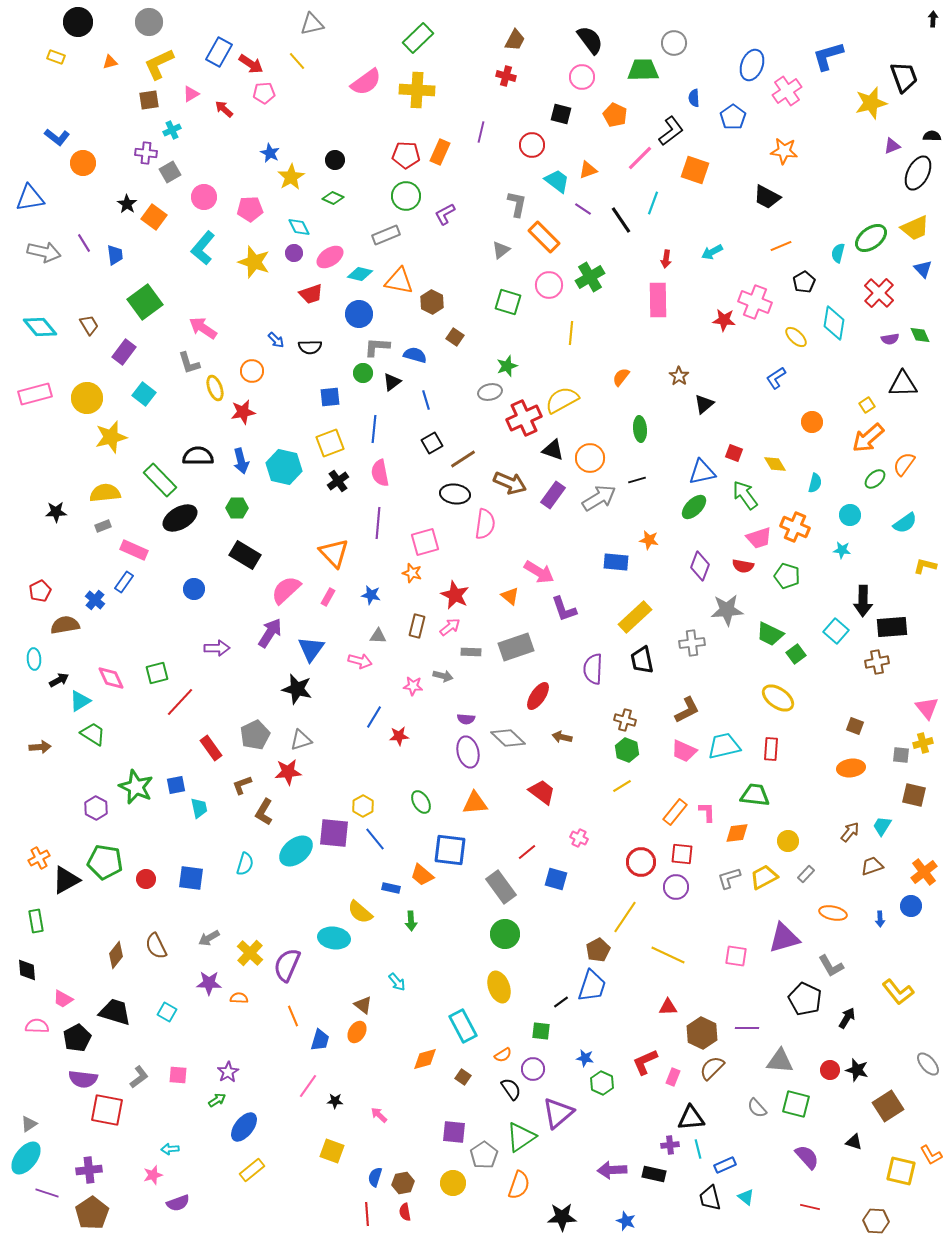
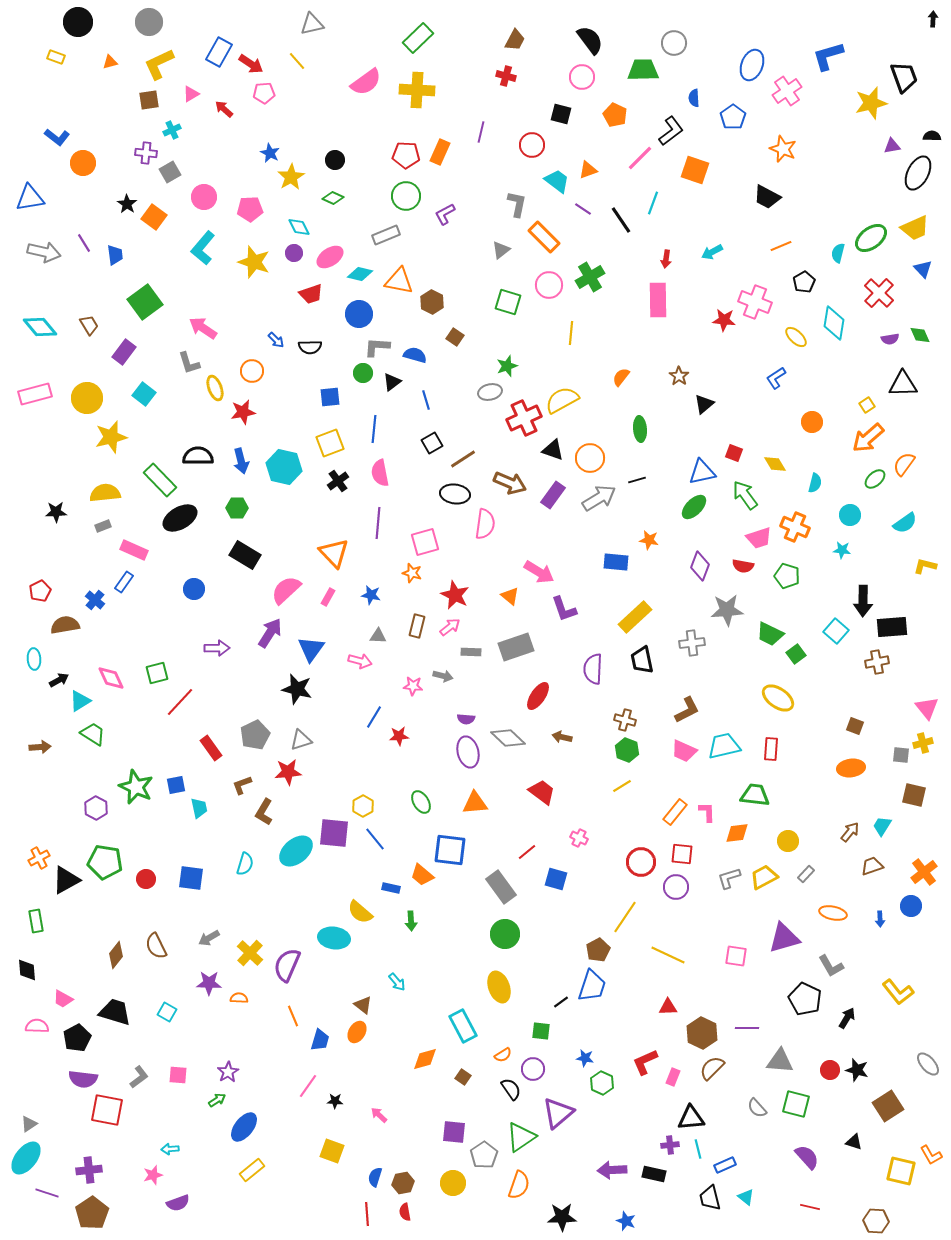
purple triangle at (892, 146): rotated 12 degrees clockwise
orange star at (784, 151): moved 1 px left, 2 px up; rotated 16 degrees clockwise
